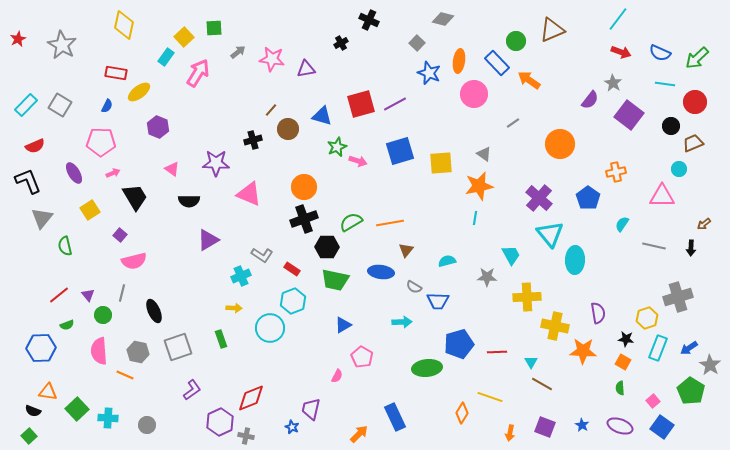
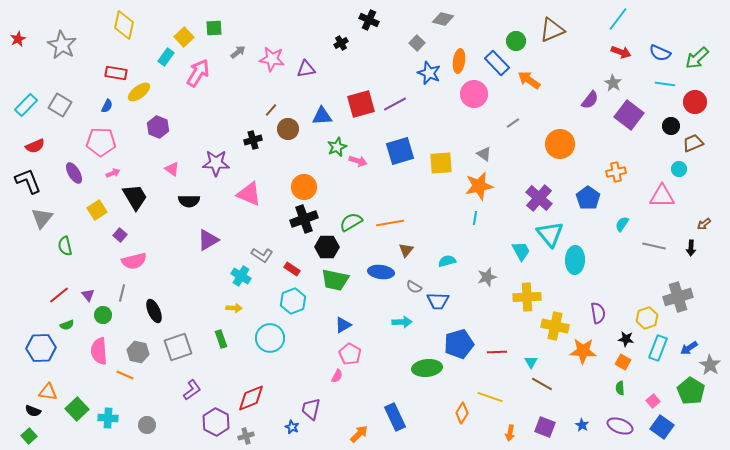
blue triangle at (322, 116): rotated 20 degrees counterclockwise
yellow square at (90, 210): moved 7 px right
cyan trapezoid at (511, 255): moved 10 px right, 4 px up
cyan cross at (241, 276): rotated 36 degrees counterclockwise
gray star at (487, 277): rotated 18 degrees counterclockwise
cyan circle at (270, 328): moved 10 px down
pink pentagon at (362, 357): moved 12 px left, 3 px up
purple hexagon at (220, 422): moved 4 px left; rotated 8 degrees counterclockwise
gray cross at (246, 436): rotated 28 degrees counterclockwise
